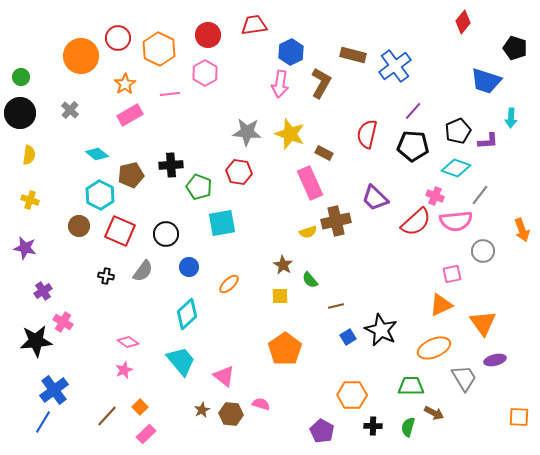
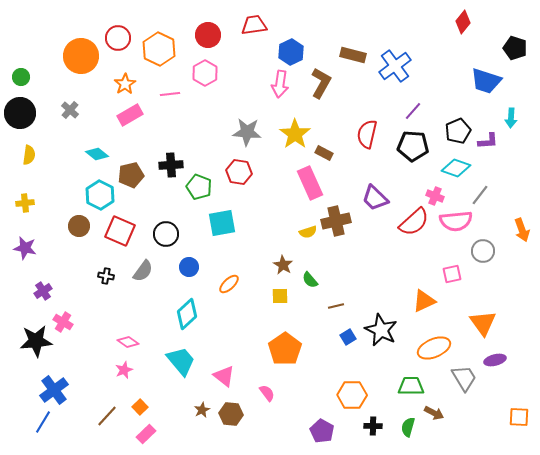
yellow star at (290, 134): moved 5 px right; rotated 16 degrees clockwise
yellow cross at (30, 200): moved 5 px left, 3 px down; rotated 24 degrees counterclockwise
red semicircle at (416, 222): moved 2 px left
orange triangle at (441, 305): moved 17 px left, 4 px up
pink semicircle at (261, 404): moved 6 px right, 11 px up; rotated 36 degrees clockwise
